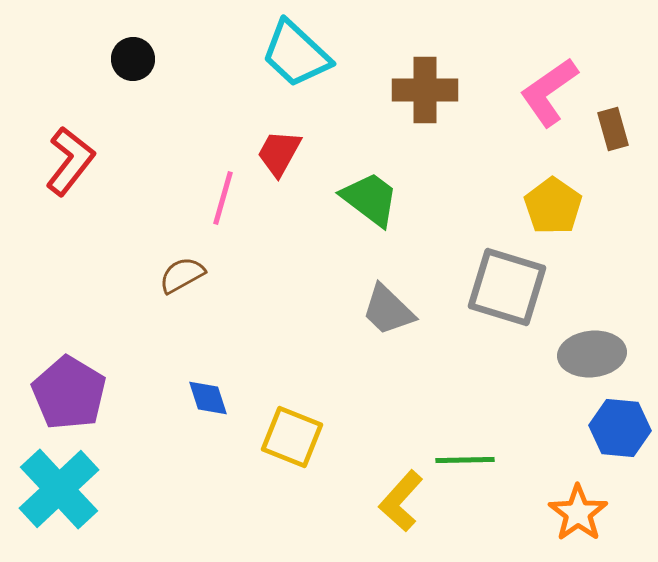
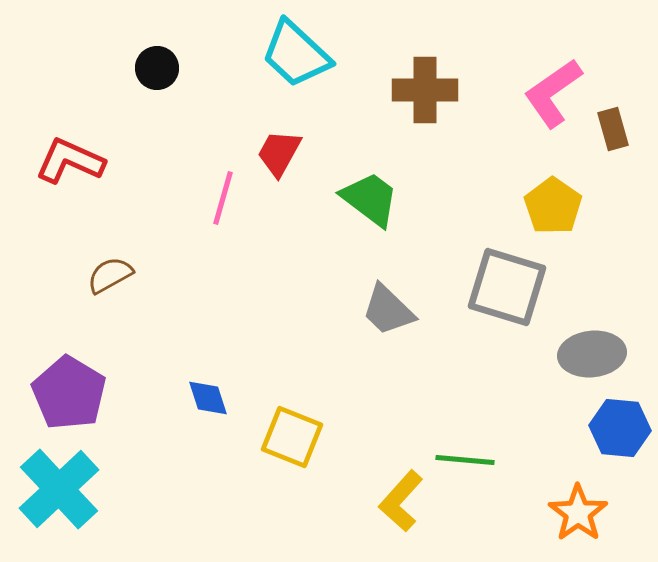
black circle: moved 24 px right, 9 px down
pink L-shape: moved 4 px right, 1 px down
red L-shape: rotated 104 degrees counterclockwise
brown semicircle: moved 72 px left
green line: rotated 6 degrees clockwise
